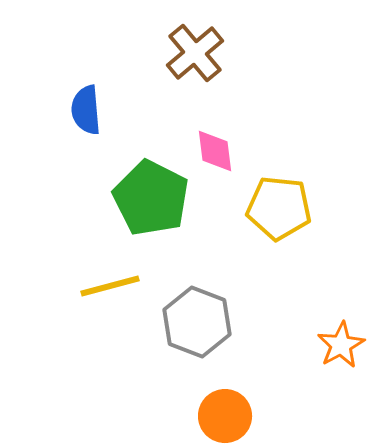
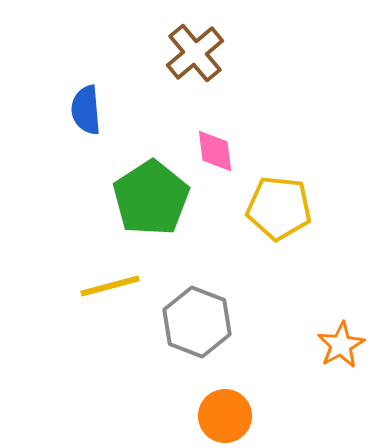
green pentagon: rotated 12 degrees clockwise
